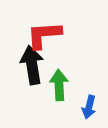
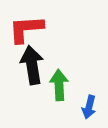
red L-shape: moved 18 px left, 6 px up
